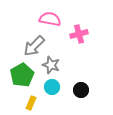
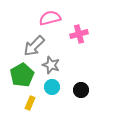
pink semicircle: moved 1 px up; rotated 25 degrees counterclockwise
yellow rectangle: moved 1 px left
